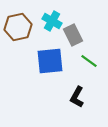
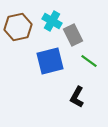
blue square: rotated 8 degrees counterclockwise
